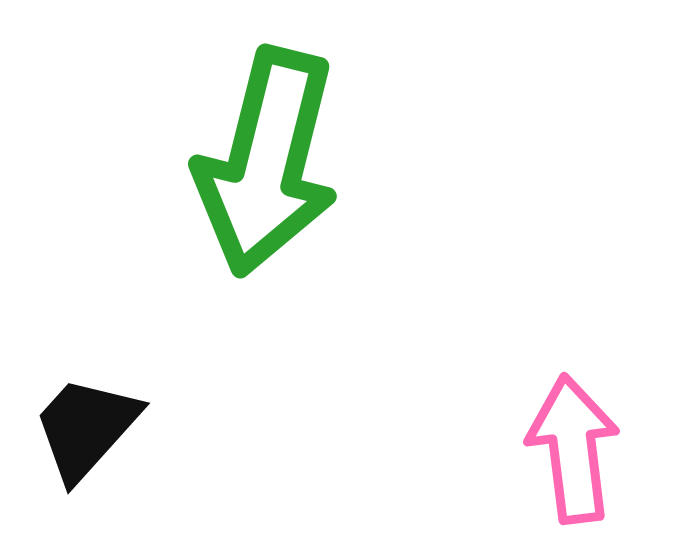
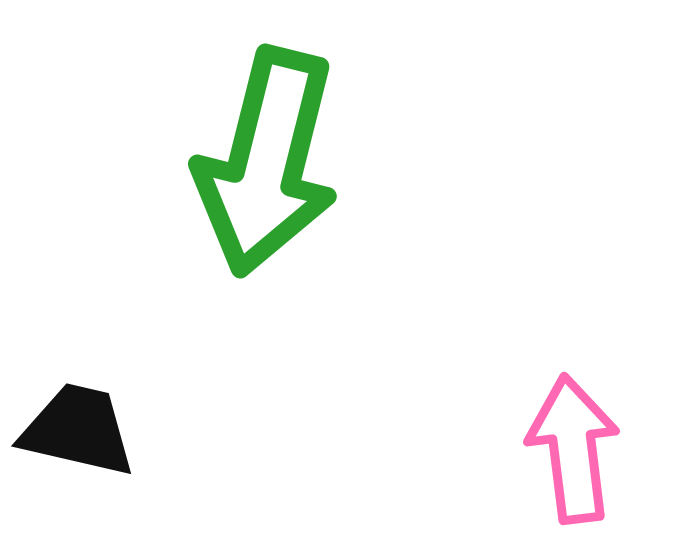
black trapezoid: moved 8 px left, 2 px down; rotated 61 degrees clockwise
